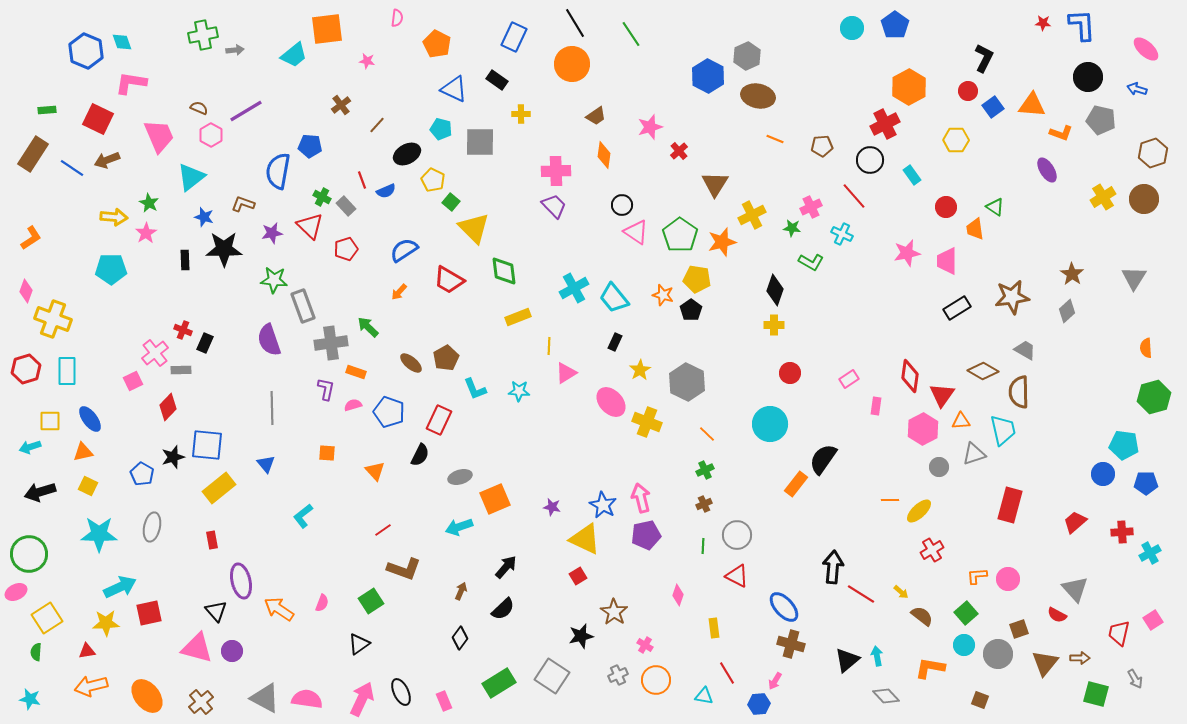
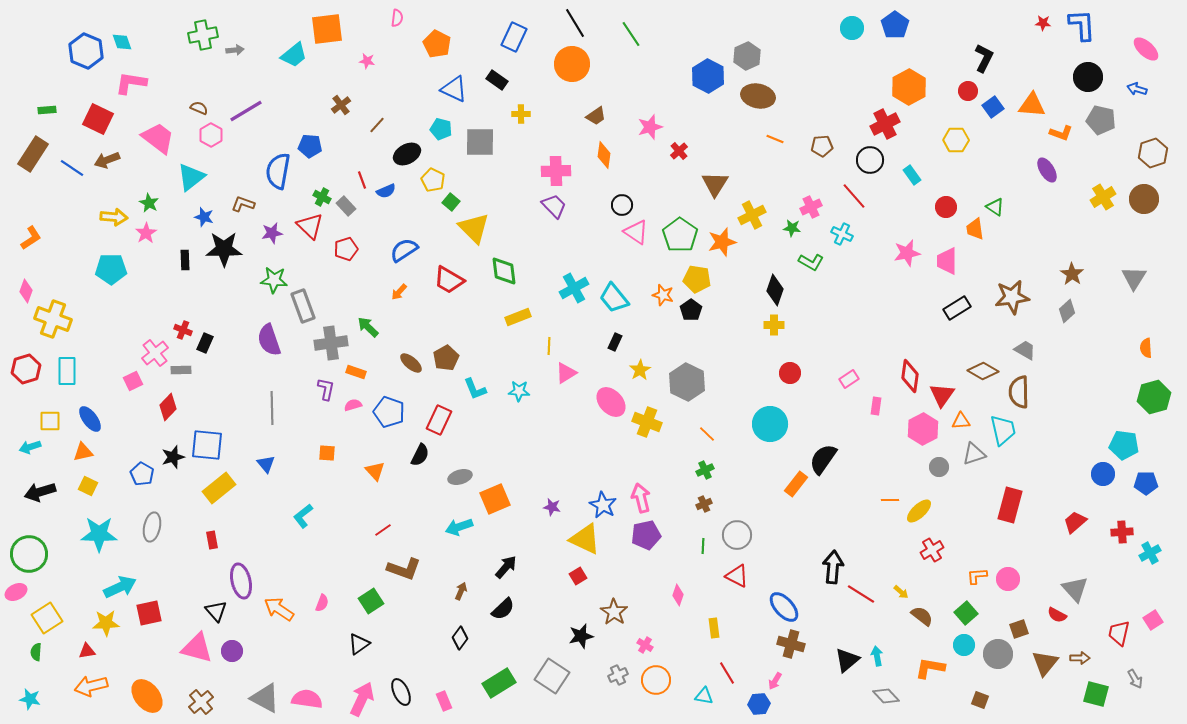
pink trapezoid at (159, 136): moved 1 px left, 2 px down; rotated 30 degrees counterclockwise
